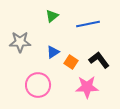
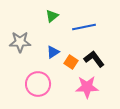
blue line: moved 4 px left, 3 px down
black L-shape: moved 5 px left, 1 px up
pink circle: moved 1 px up
